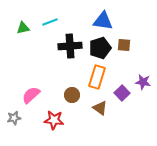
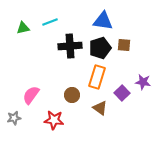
pink semicircle: rotated 12 degrees counterclockwise
